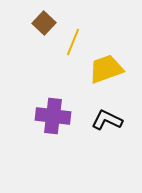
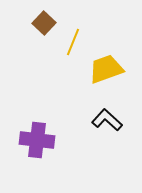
purple cross: moved 16 px left, 24 px down
black L-shape: rotated 16 degrees clockwise
